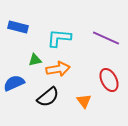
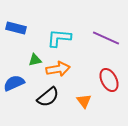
blue rectangle: moved 2 px left, 1 px down
